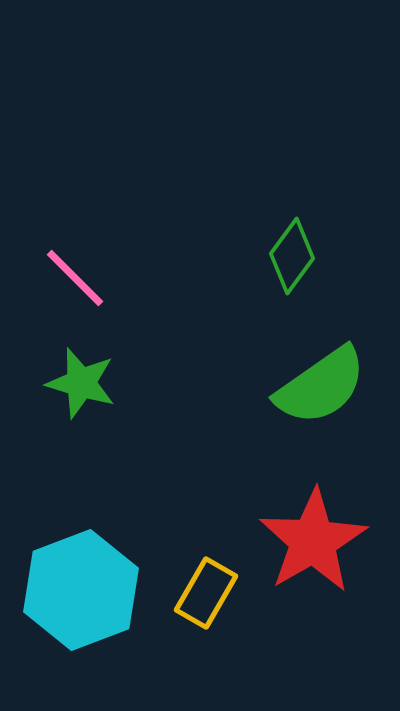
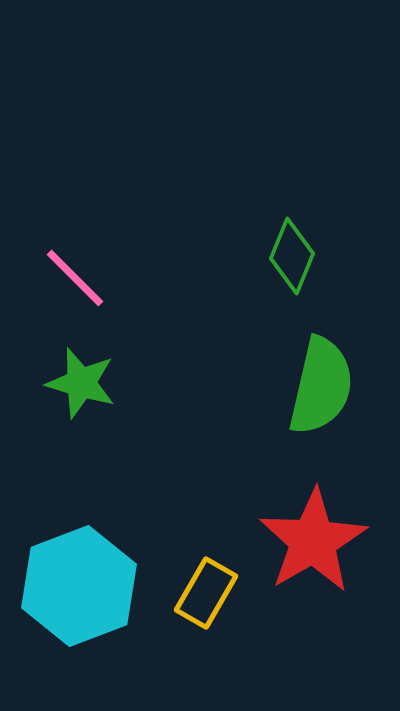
green diamond: rotated 14 degrees counterclockwise
green semicircle: rotated 42 degrees counterclockwise
cyan hexagon: moved 2 px left, 4 px up
